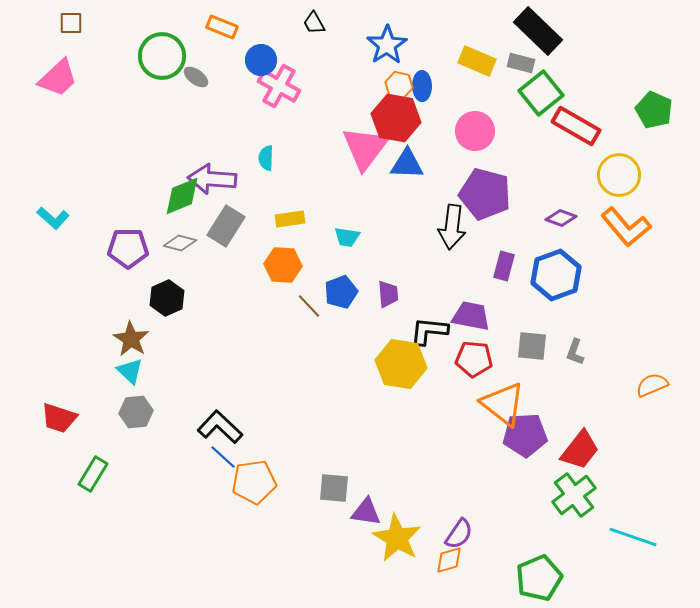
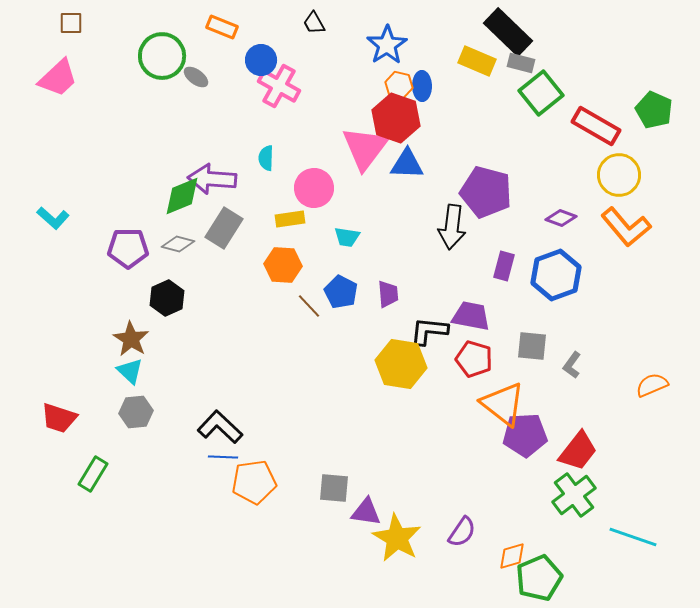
black rectangle at (538, 31): moved 30 px left, 1 px down
red hexagon at (396, 118): rotated 9 degrees clockwise
red rectangle at (576, 126): moved 20 px right
pink circle at (475, 131): moved 161 px left, 57 px down
purple pentagon at (485, 194): moved 1 px right, 2 px up
gray rectangle at (226, 226): moved 2 px left, 2 px down
gray diamond at (180, 243): moved 2 px left, 1 px down
blue pentagon at (341, 292): rotated 24 degrees counterclockwise
gray L-shape at (575, 352): moved 3 px left, 13 px down; rotated 16 degrees clockwise
red pentagon at (474, 359): rotated 12 degrees clockwise
red trapezoid at (580, 450): moved 2 px left, 1 px down
blue line at (223, 457): rotated 40 degrees counterclockwise
purple semicircle at (459, 534): moved 3 px right, 2 px up
orange diamond at (449, 560): moved 63 px right, 4 px up
